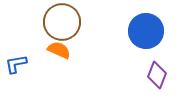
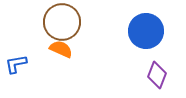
orange semicircle: moved 2 px right, 1 px up
